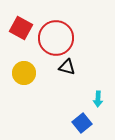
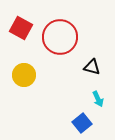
red circle: moved 4 px right, 1 px up
black triangle: moved 25 px right
yellow circle: moved 2 px down
cyan arrow: rotated 28 degrees counterclockwise
